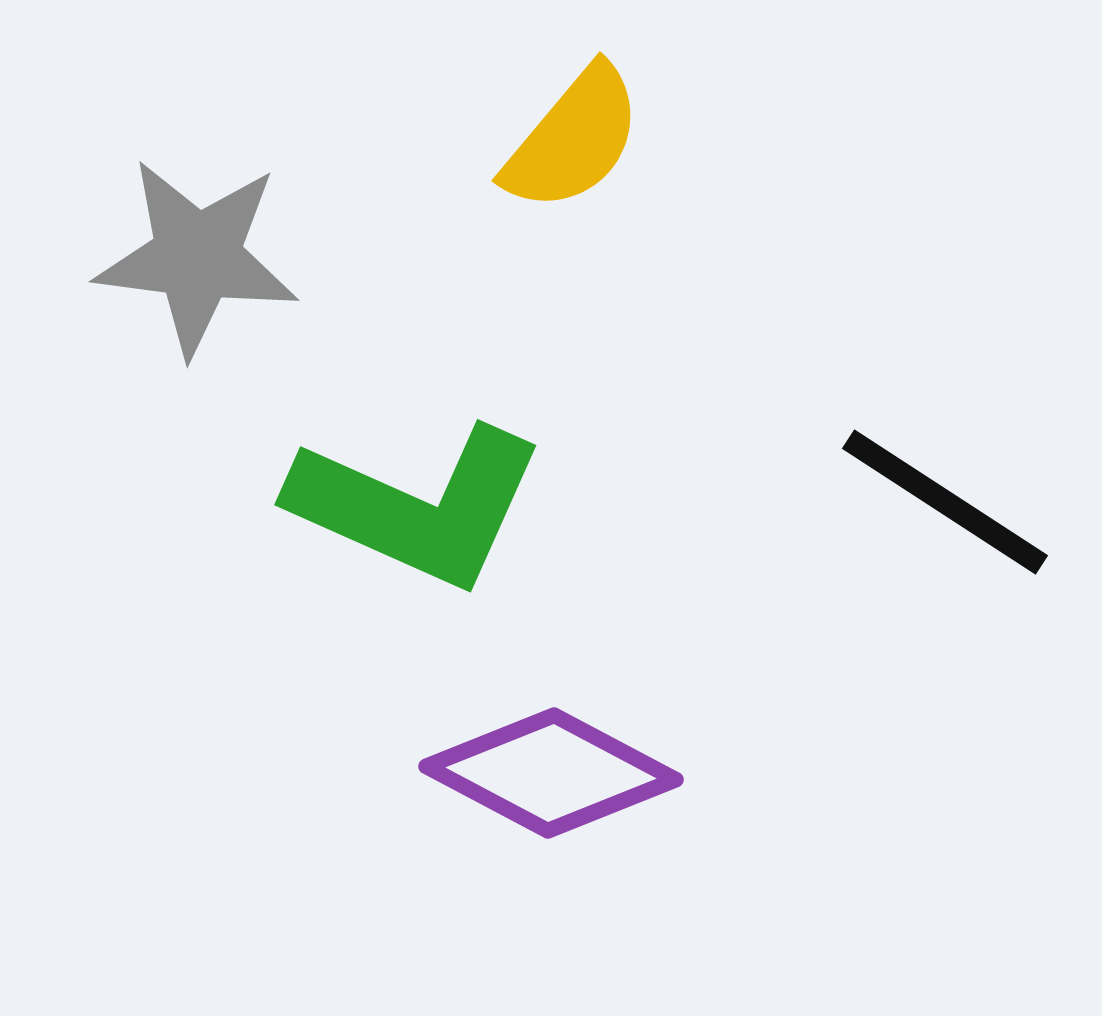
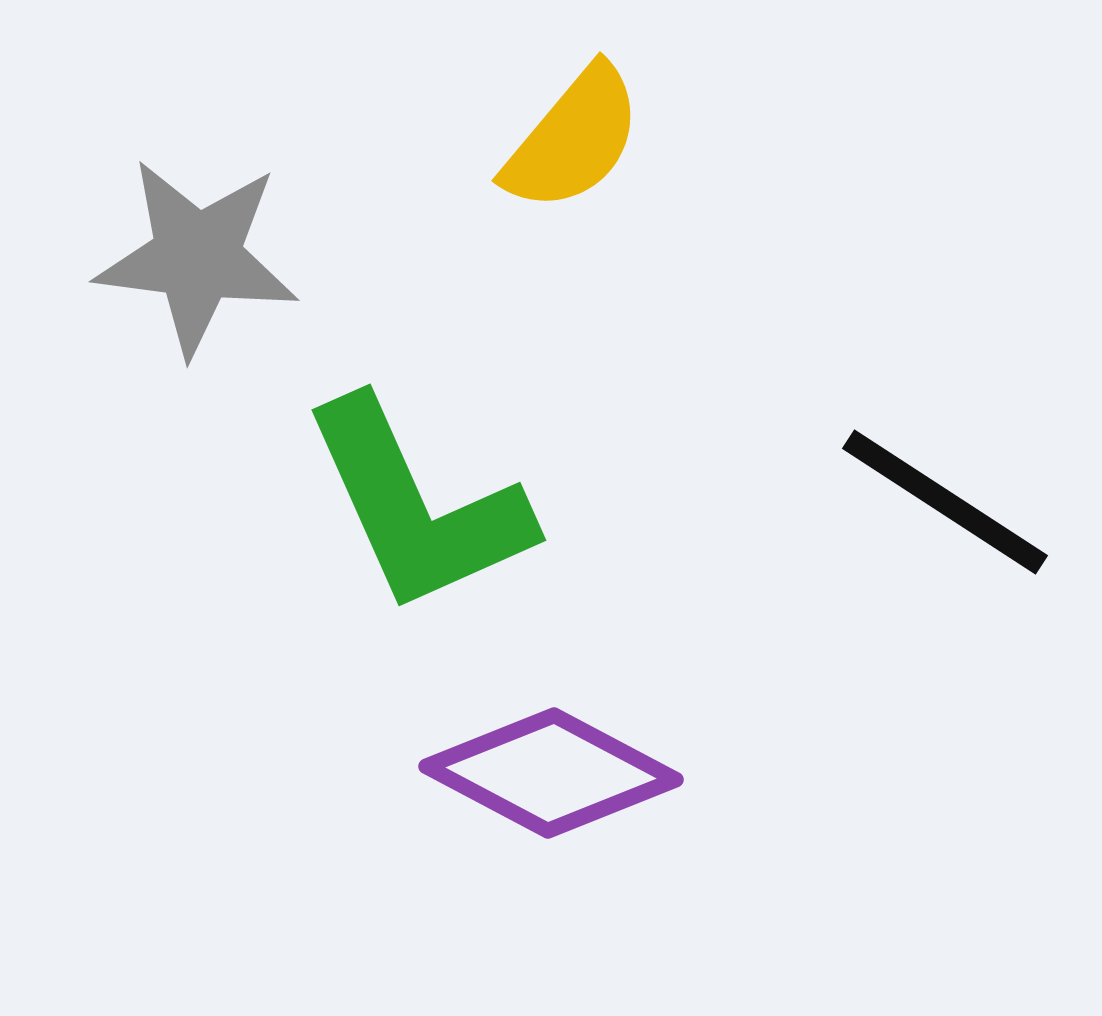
green L-shape: rotated 42 degrees clockwise
